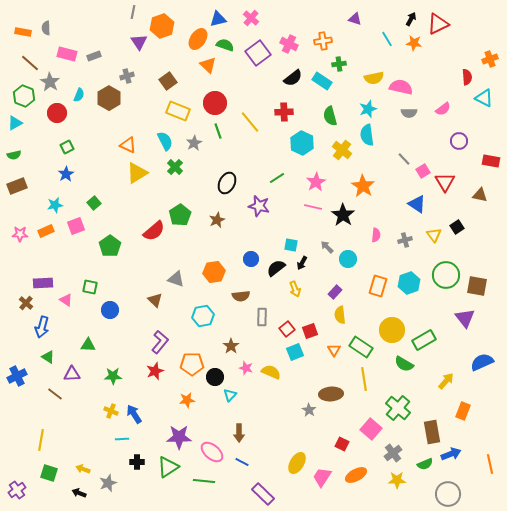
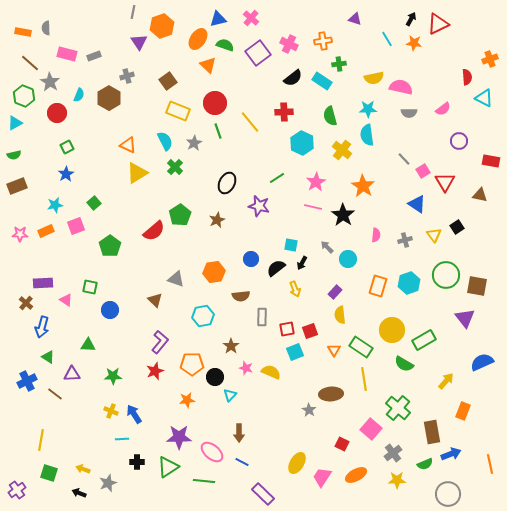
cyan star at (368, 109): rotated 18 degrees clockwise
red square at (287, 329): rotated 28 degrees clockwise
blue cross at (17, 376): moved 10 px right, 5 px down
